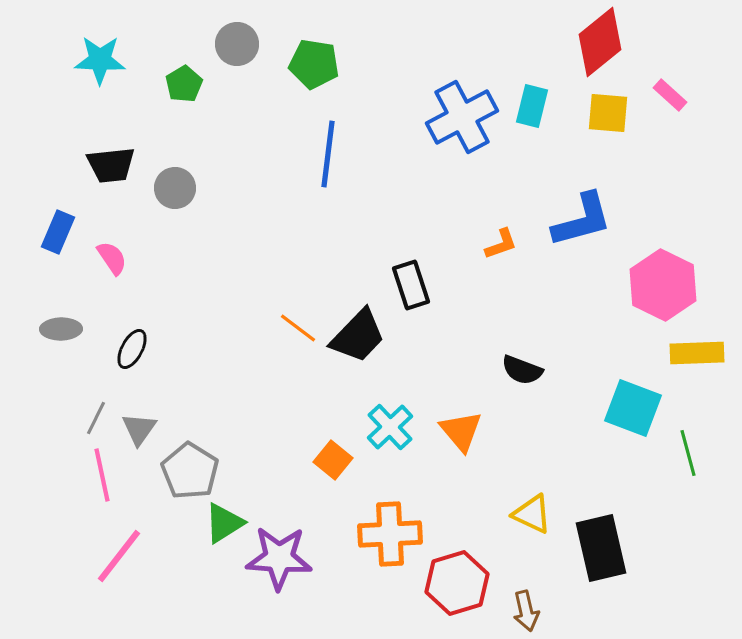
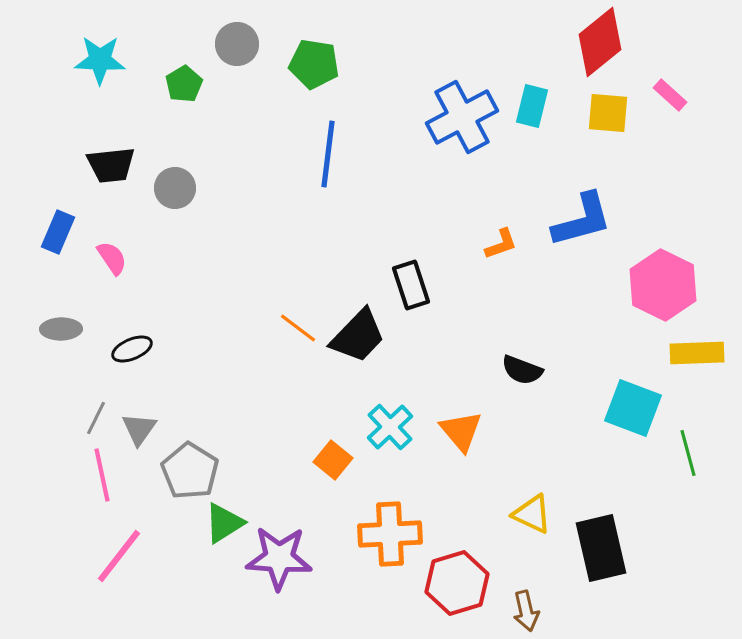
black ellipse at (132, 349): rotated 39 degrees clockwise
